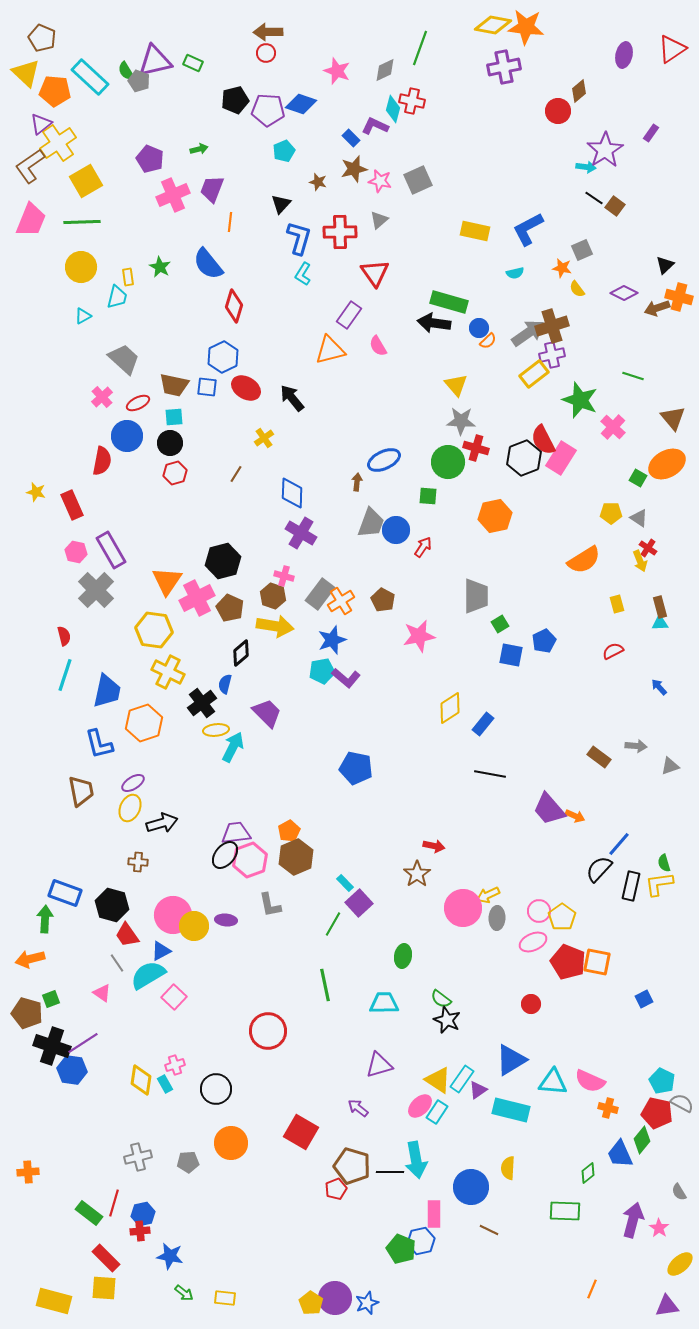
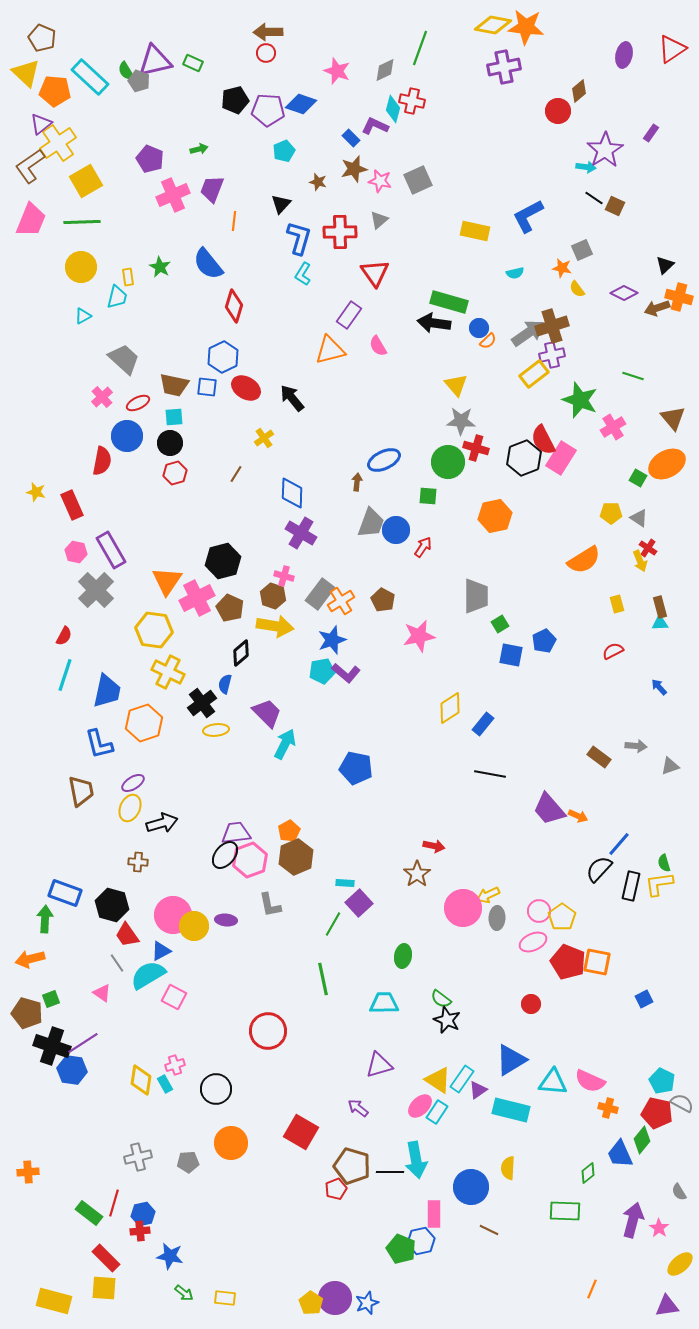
brown square at (615, 206): rotated 12 degrees counterclockwise
orange line at (230, 222): moved 4 px right, 1 px up
blue L-shape at (528, 229): moved 13 px up
pink cross at (613, 427): rotated 15 degrees clockwise
red semicircle at (64, 636): rotated 42 degrees clockwise
purple L-shape at (346, 678): moved 5 px up
cyan arrow at (233, 747): moved 52 px right, 3 px up
orange arrow at (575, 816): moved 3 px right
cyan rectangle at (345, 883): rotated 42 degrees counterclockwise
green line at (325, 985): moved 2 px left, 6 px up
pink square at (174, 997): rotated 15 degrees counterclockwise
